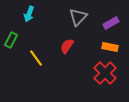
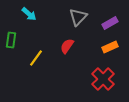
cyan arrow: rotated 70 degrees counterclockwise
purple rectangle: moved 1 px left
green rectangle: rotated 21 degrees counterclockwise
orange rectangle: rotated 35 degrees counterclockwise
yellow line: rotated 72 degrees clockwise
red cross: moved 2 px left, 6 px down
